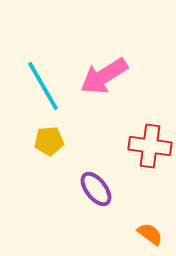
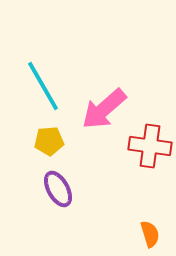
pink arrow: moved 33 px down; rotated 9 degrees counterclockwise
purple ellipse: moved 38 px left; rotated 9 degrees clockwise
orange semicircle: rotated 36 degrees clockwise
